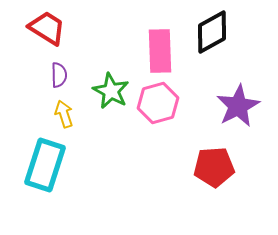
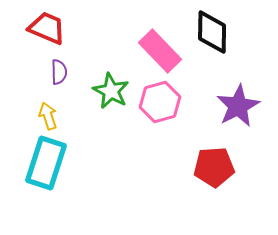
red trapezoid: rotated 9 degrees counterclockwise
black diamond: rotated 60 degrees counterclockwise
pink rectangle: rotated 42 degrees counterclockwise
purple semicircle: moved 3 px up
pink hexagon: moved 2 px right, 1 px up
yellow arrow: moved 16 px left, 2 px down
cyan rectangle: moved 1 px right, 2 px up
